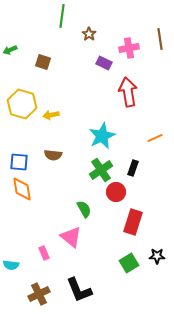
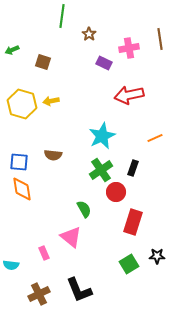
green arrow: moved 2 px right
red arrow: moved 1 px right, 3 px down; rotated 92 degrees counterclockwise
yellow arrow: moved 14 px up
green square: moved 1 px down
